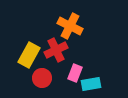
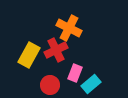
orange cross: moved 1 px left, 2 px down
red circle: moved 8 px right, 7 px down
cyan rectangle: rotated 30 degrees counterclockwise
